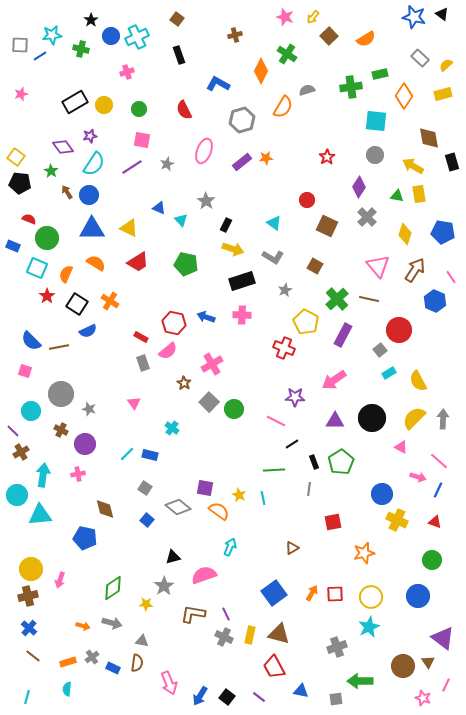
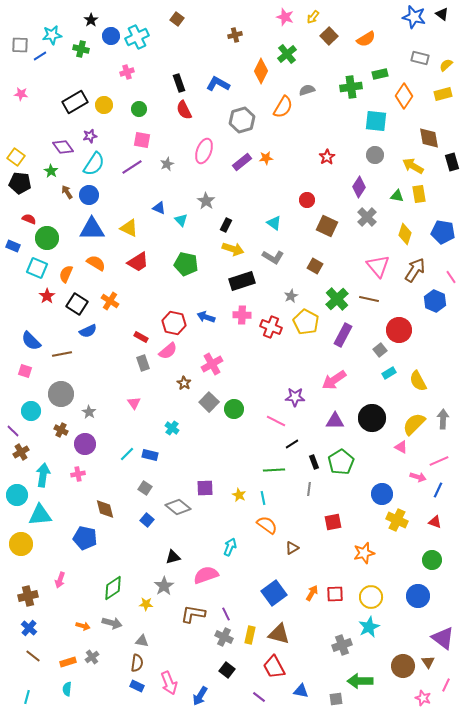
green cross at (287, 54): rotated 18 degrees clockwise
black rectangle at (179, 55): moved 28 px down
gray rectangle at (420, 58): rotated 30 degrees counterclockwise
pink star at (21, 94): rotated 24 degrees clockwise
gray star at (285, 290): moved 6 px right, 6 px down
brown line at (59, 347): moved 3 px right, 7 px down
red cross at (284, 348): moved 13 px left, 21 px up
gray star at (89, 409): moved 3 px down; rotated 16 degrees clockwise
yellow semicircle at (414, 418): moved 6 px down
pink line at (439, 461): rotated 66 degrees counterclockwise
purple square at (205, 488): rotated 12 degrees counterclockwise
orange semicircle at (219, 511): moved 48 px right, 14 px down
yellow circle at (31, 569): moved 10 px left, 25 px up
pink semicircle at (204, 575): moved 2 px right
gray cross at (337, 647): moved 5 px right, 2 px up
blue rectangle at (113, 668): moved 24 px right, 18 px down
black square at (227, 697): moved 27 px up
